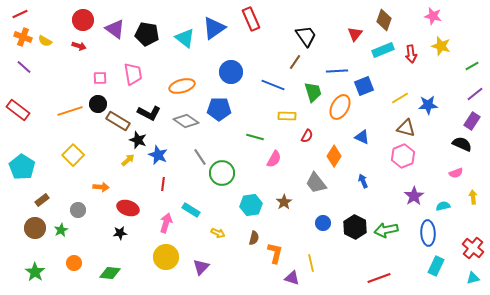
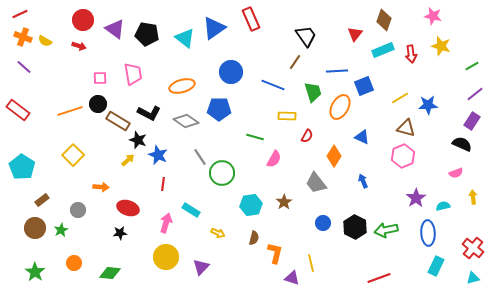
purple star at (414, 196): moved 2 px right, 2 px down
